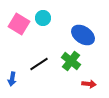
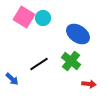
pink square: moved 5 px right, 7 px up
blue ellipse: moved 5 px left, 1 px up
blue arrow: rotated 56 degrees counterclockwise
